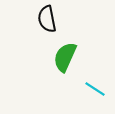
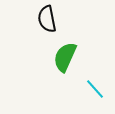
cyan line: rotated 15 degrees clockwise
